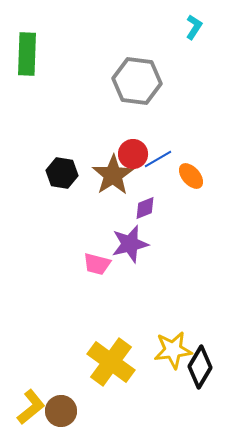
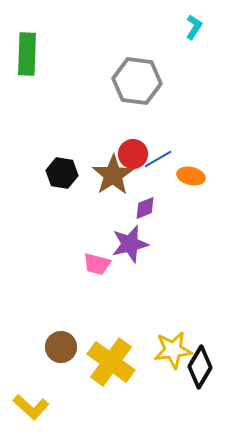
orange ellipse: rotated 36 degrees counterclockwise
yellow L-shape: rotated 81 degrees clockwise
brown circle: moved 64 px up
